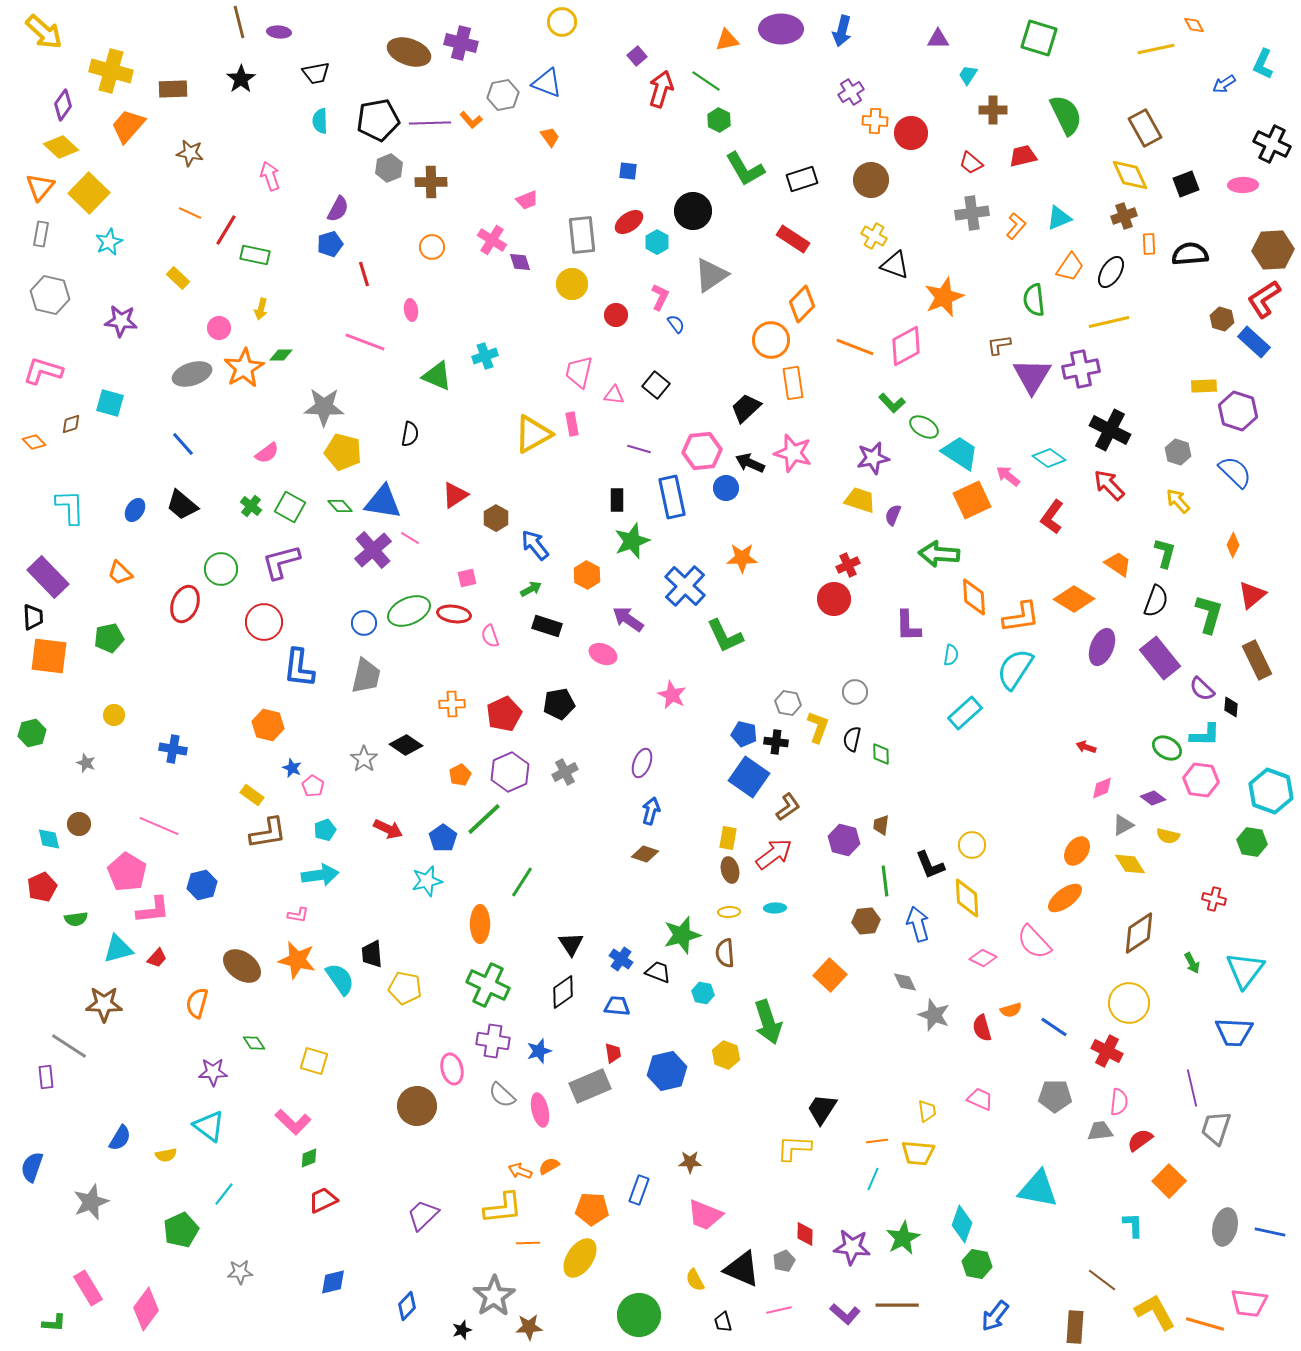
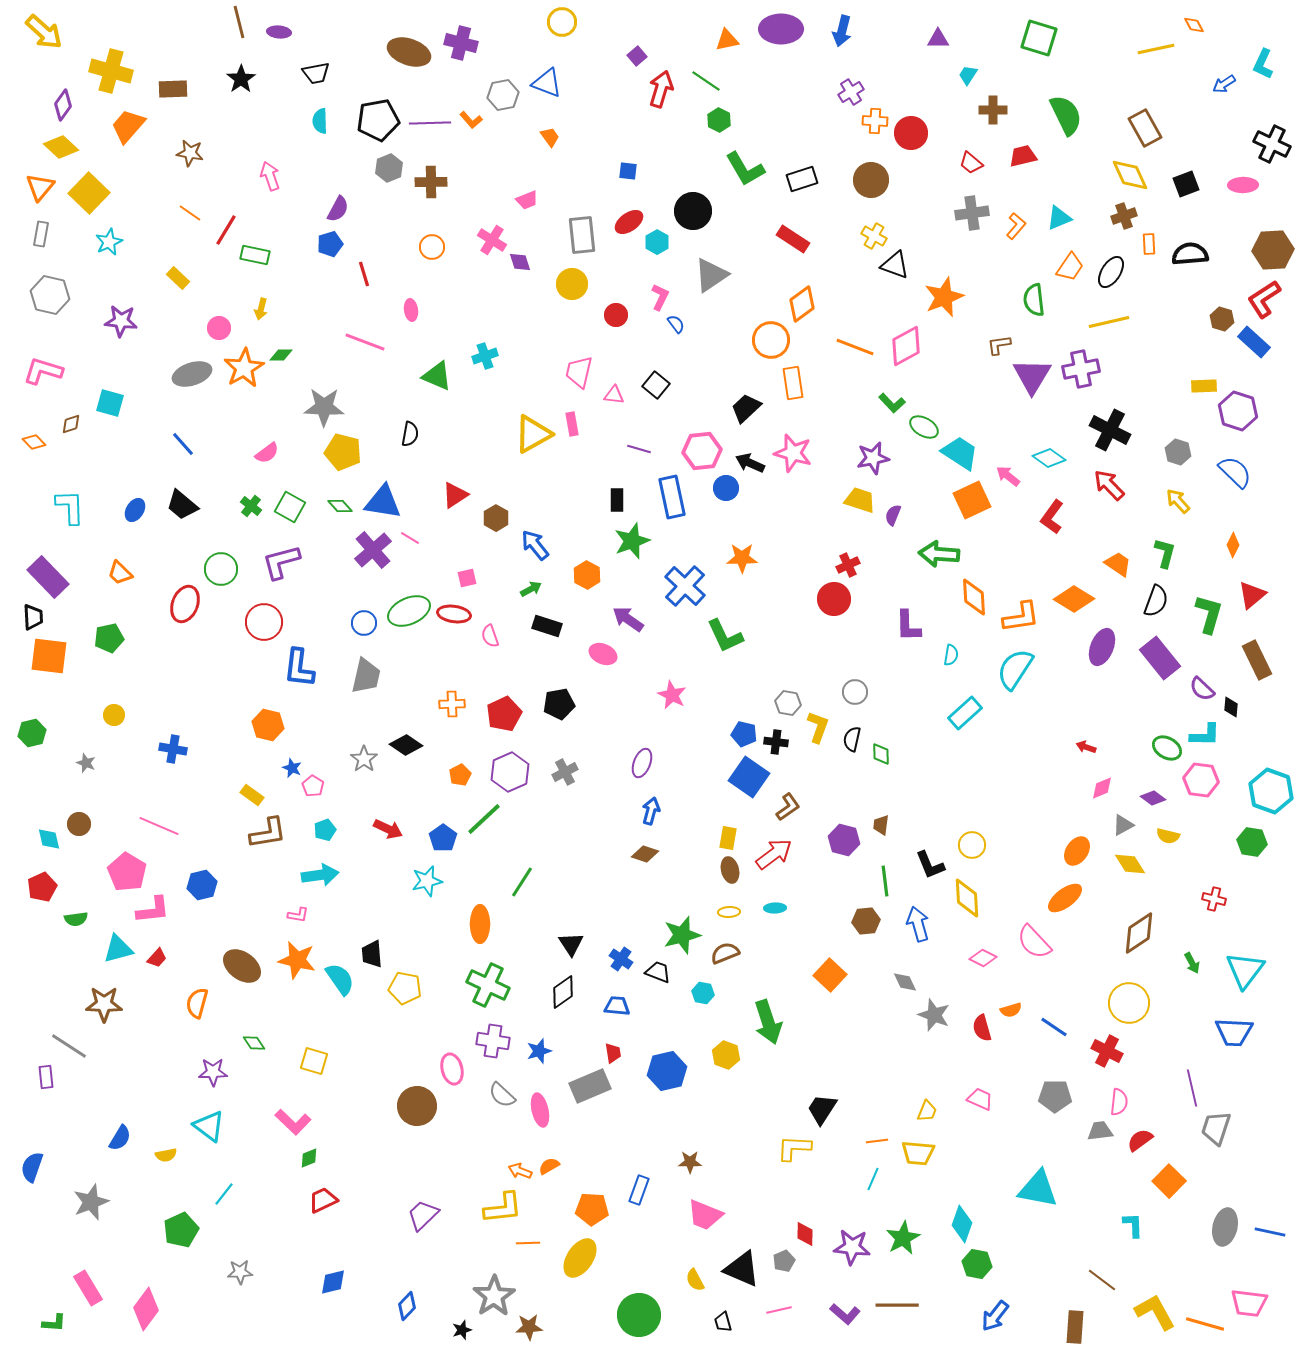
orange line at (190, 213): rotated 10 degrees clockwise
orange diamond at (802, 304): rotated 9 degrees clockwise
brown semicircle at (725, 953): rotated 72 degrees clockwise
yellow trapezoid at (927, 1111): rotated 30 degrees clockwise
